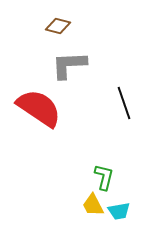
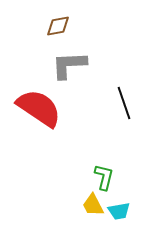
brown diamond: rotated 25 degrees counterclockwise
